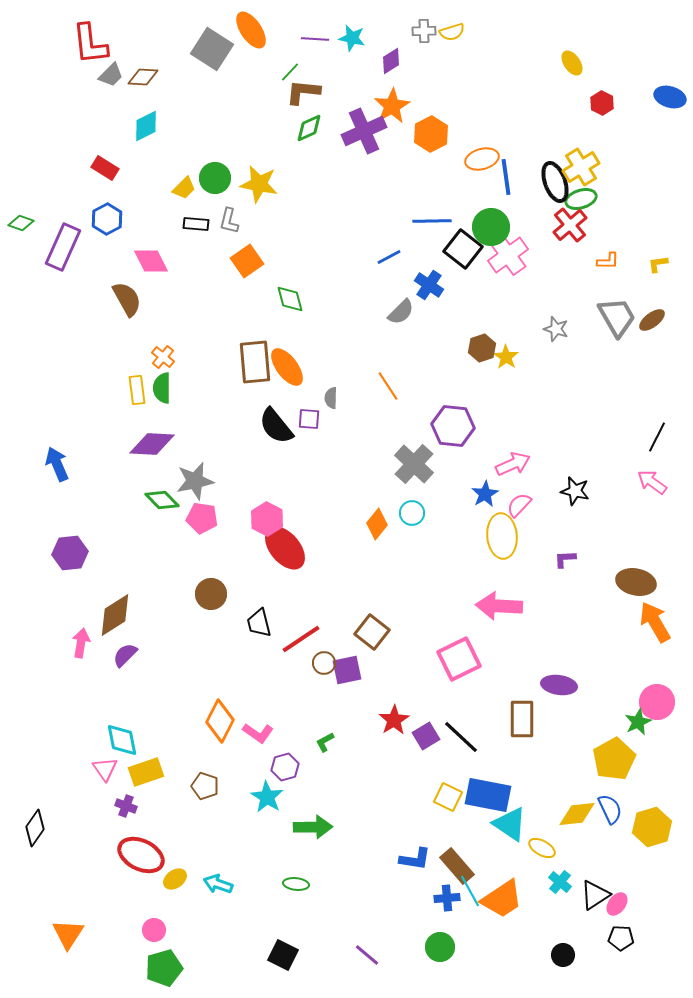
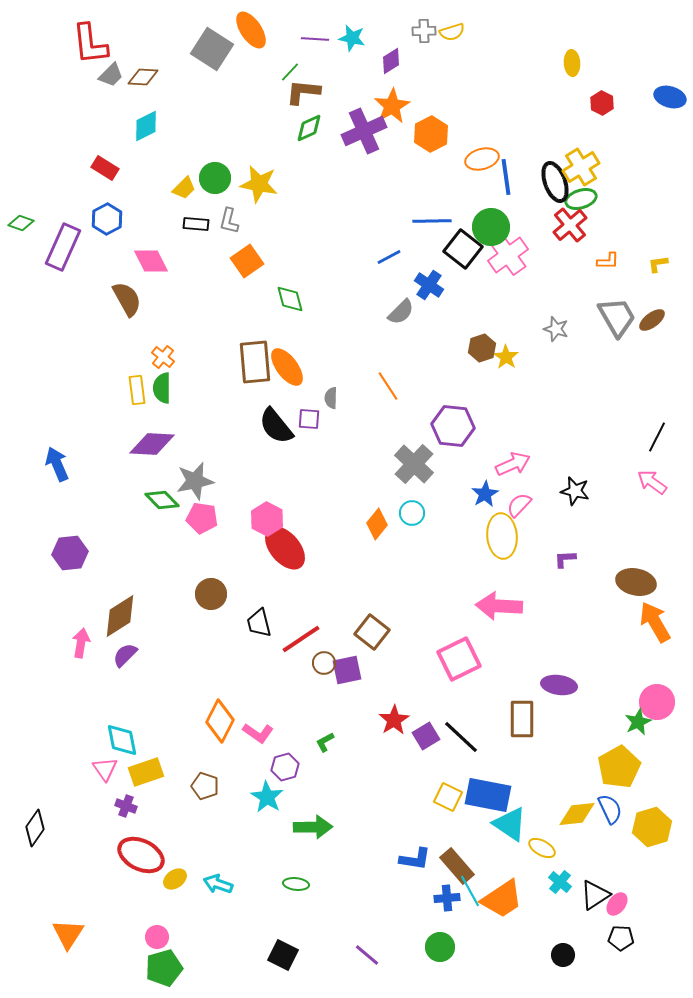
yellow ellipse at (572, 63): rotated 30 degrees clockwise
brown diamond at (115, 615): moved 5 px right, 1 px down
yellow pentagon at (614, 759): moved 5 px right, 8 px down
pink circle at (154, 930): moved 3 px right, 7 px down
